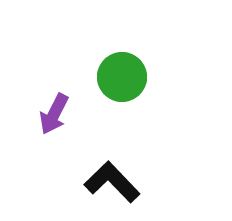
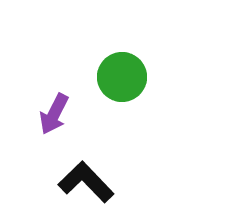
black L-shape: moved 26 px left
